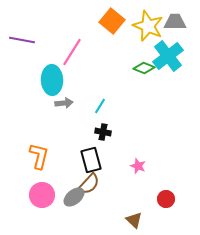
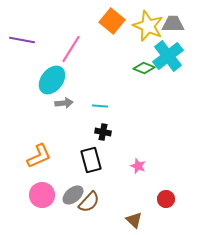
gray trapezoid: moved 2 px left, 2 px down
pink line: moved 1 px left, 3 px up
cyan ellipse: rotated 40 degrees clockwise
cyan line: rotated 63 degrees clockwise
orange L-shape: rotated 52 degrees clockwise
brown semicircle: moved 18 px down
gray ellipse: moved 1 px left, 2 px up
